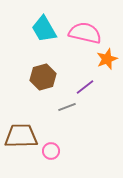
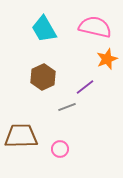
pink semicircle: moved 10 px right, 6 px up
brown hexagon: rotated 10 degrees counterclockwise
pink circle: moved 9 px right, 2 px up
